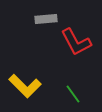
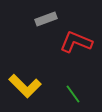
gray rectangle: rotated 15 degrees counterclockwise
red L-shape: rotated 140 degrees clockwise
